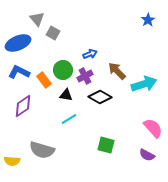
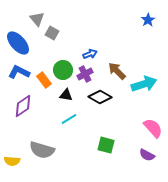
gray square: moved 1 px left
blue ellipse: rotated 70 degrees clockwise
purple cross: moved 2 px up
